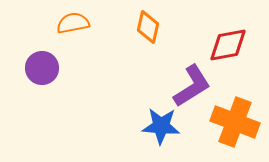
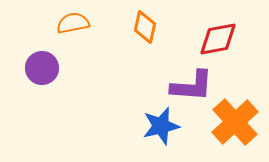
orange diamond: moved 3 px left
red diamond: moved 10 px left, 6 px up
purple L-shape: rotated 36 degrees clockwise
orange cross: rotated 27 degrees clockwise
blue star: rotated 18 degrees counterclockwise
